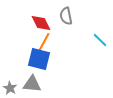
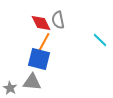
gray semicircle: moved 8 px left, 4 px down
gray triangle: moved 2 px up
